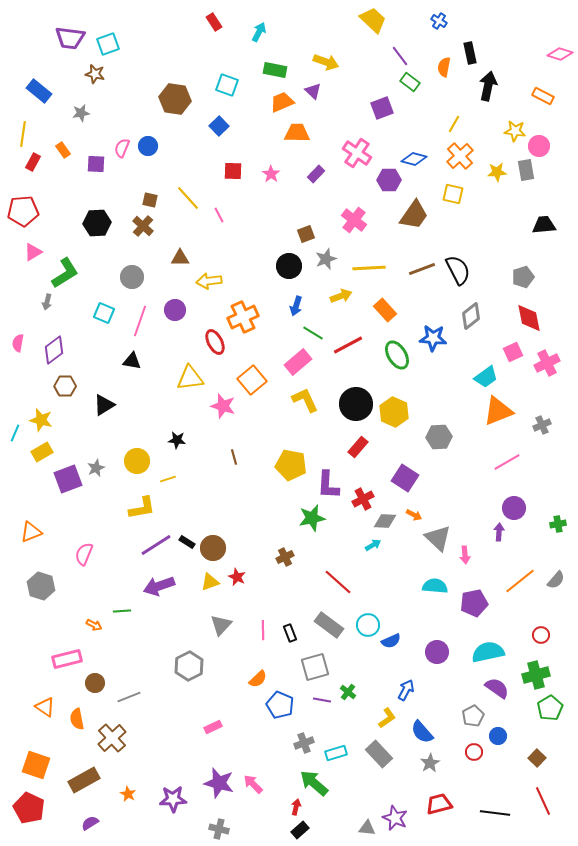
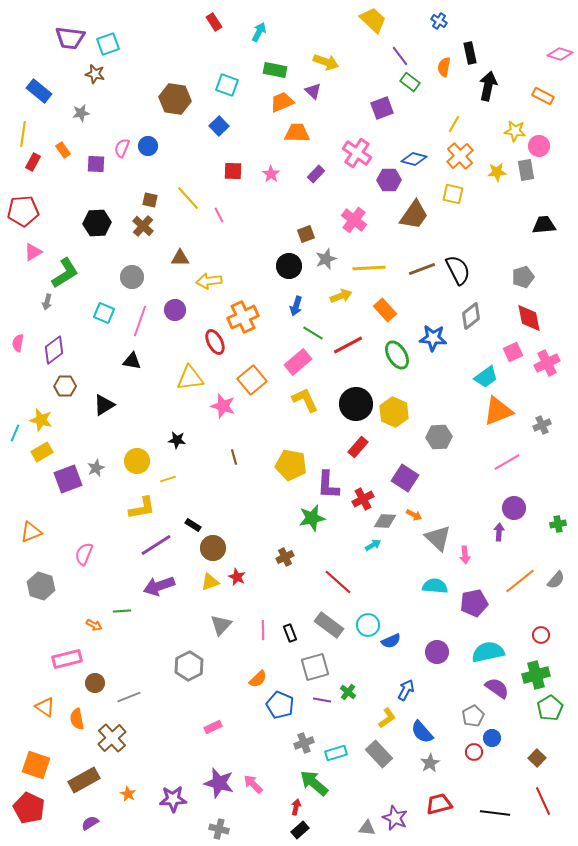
black rectangle at (187, 542): moved 6 px right, 17 px up
blue circle at (498, 736): moved 6 px left, 2 px down
